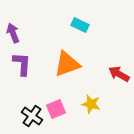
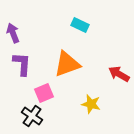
pink square: moved 12 px left, 16 px up
